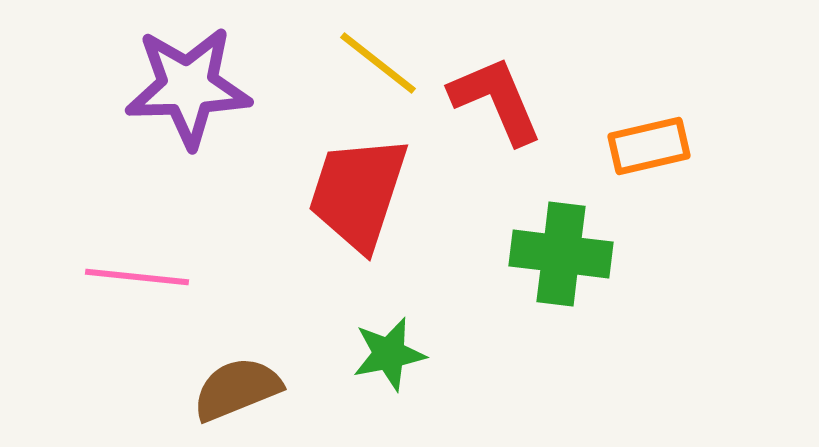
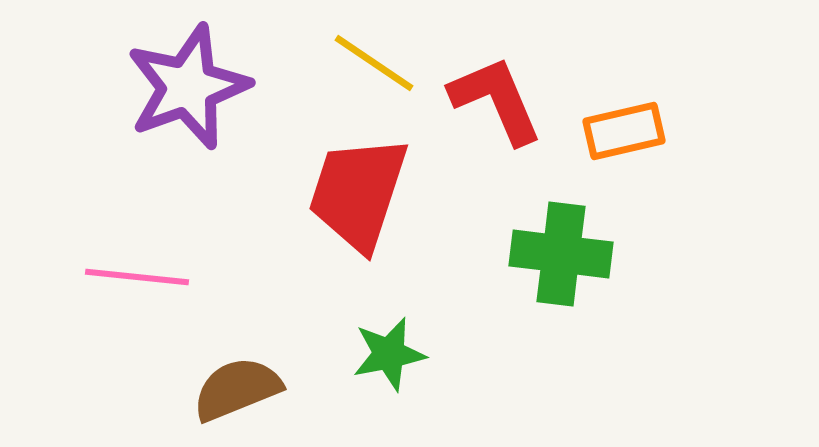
yellow line: moved 4 px left; rotated 4 degrees counterclockwise
purple star: rotated 18 degrees counterclockwise
orange rectangle: moved 25 px left, 15 px up
